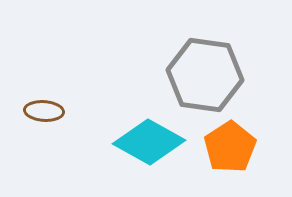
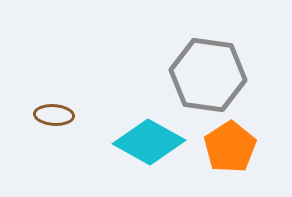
gray hexagon: moved 3 px right
brown ellipse: moved 10 px right, 4 px down
